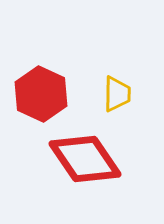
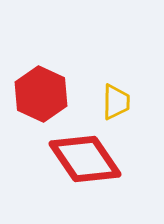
yellow trapezoid: moved 1 px left, 8 px down
